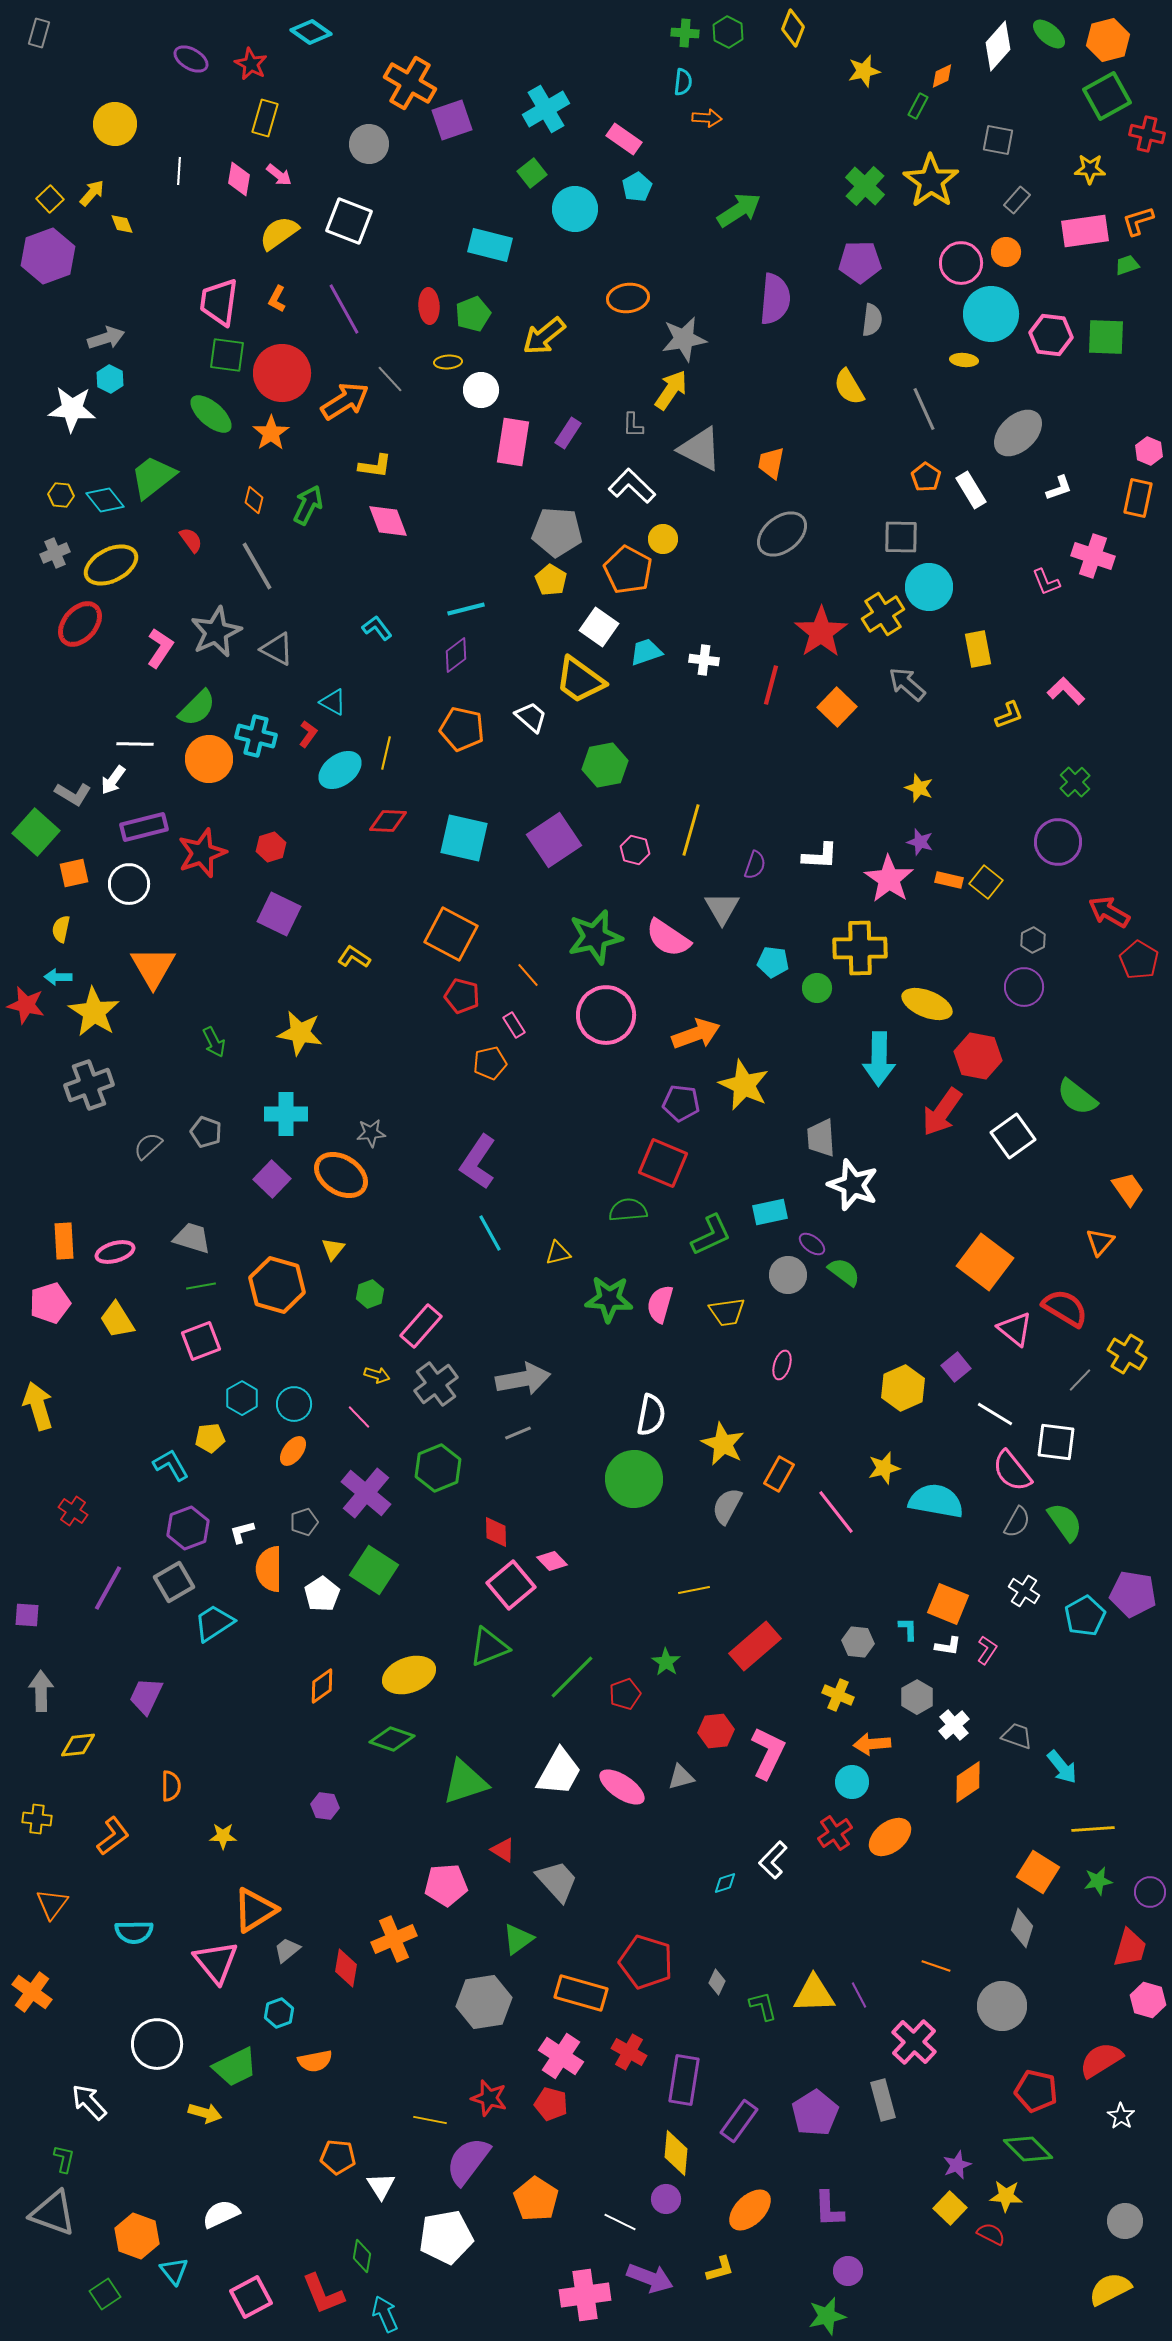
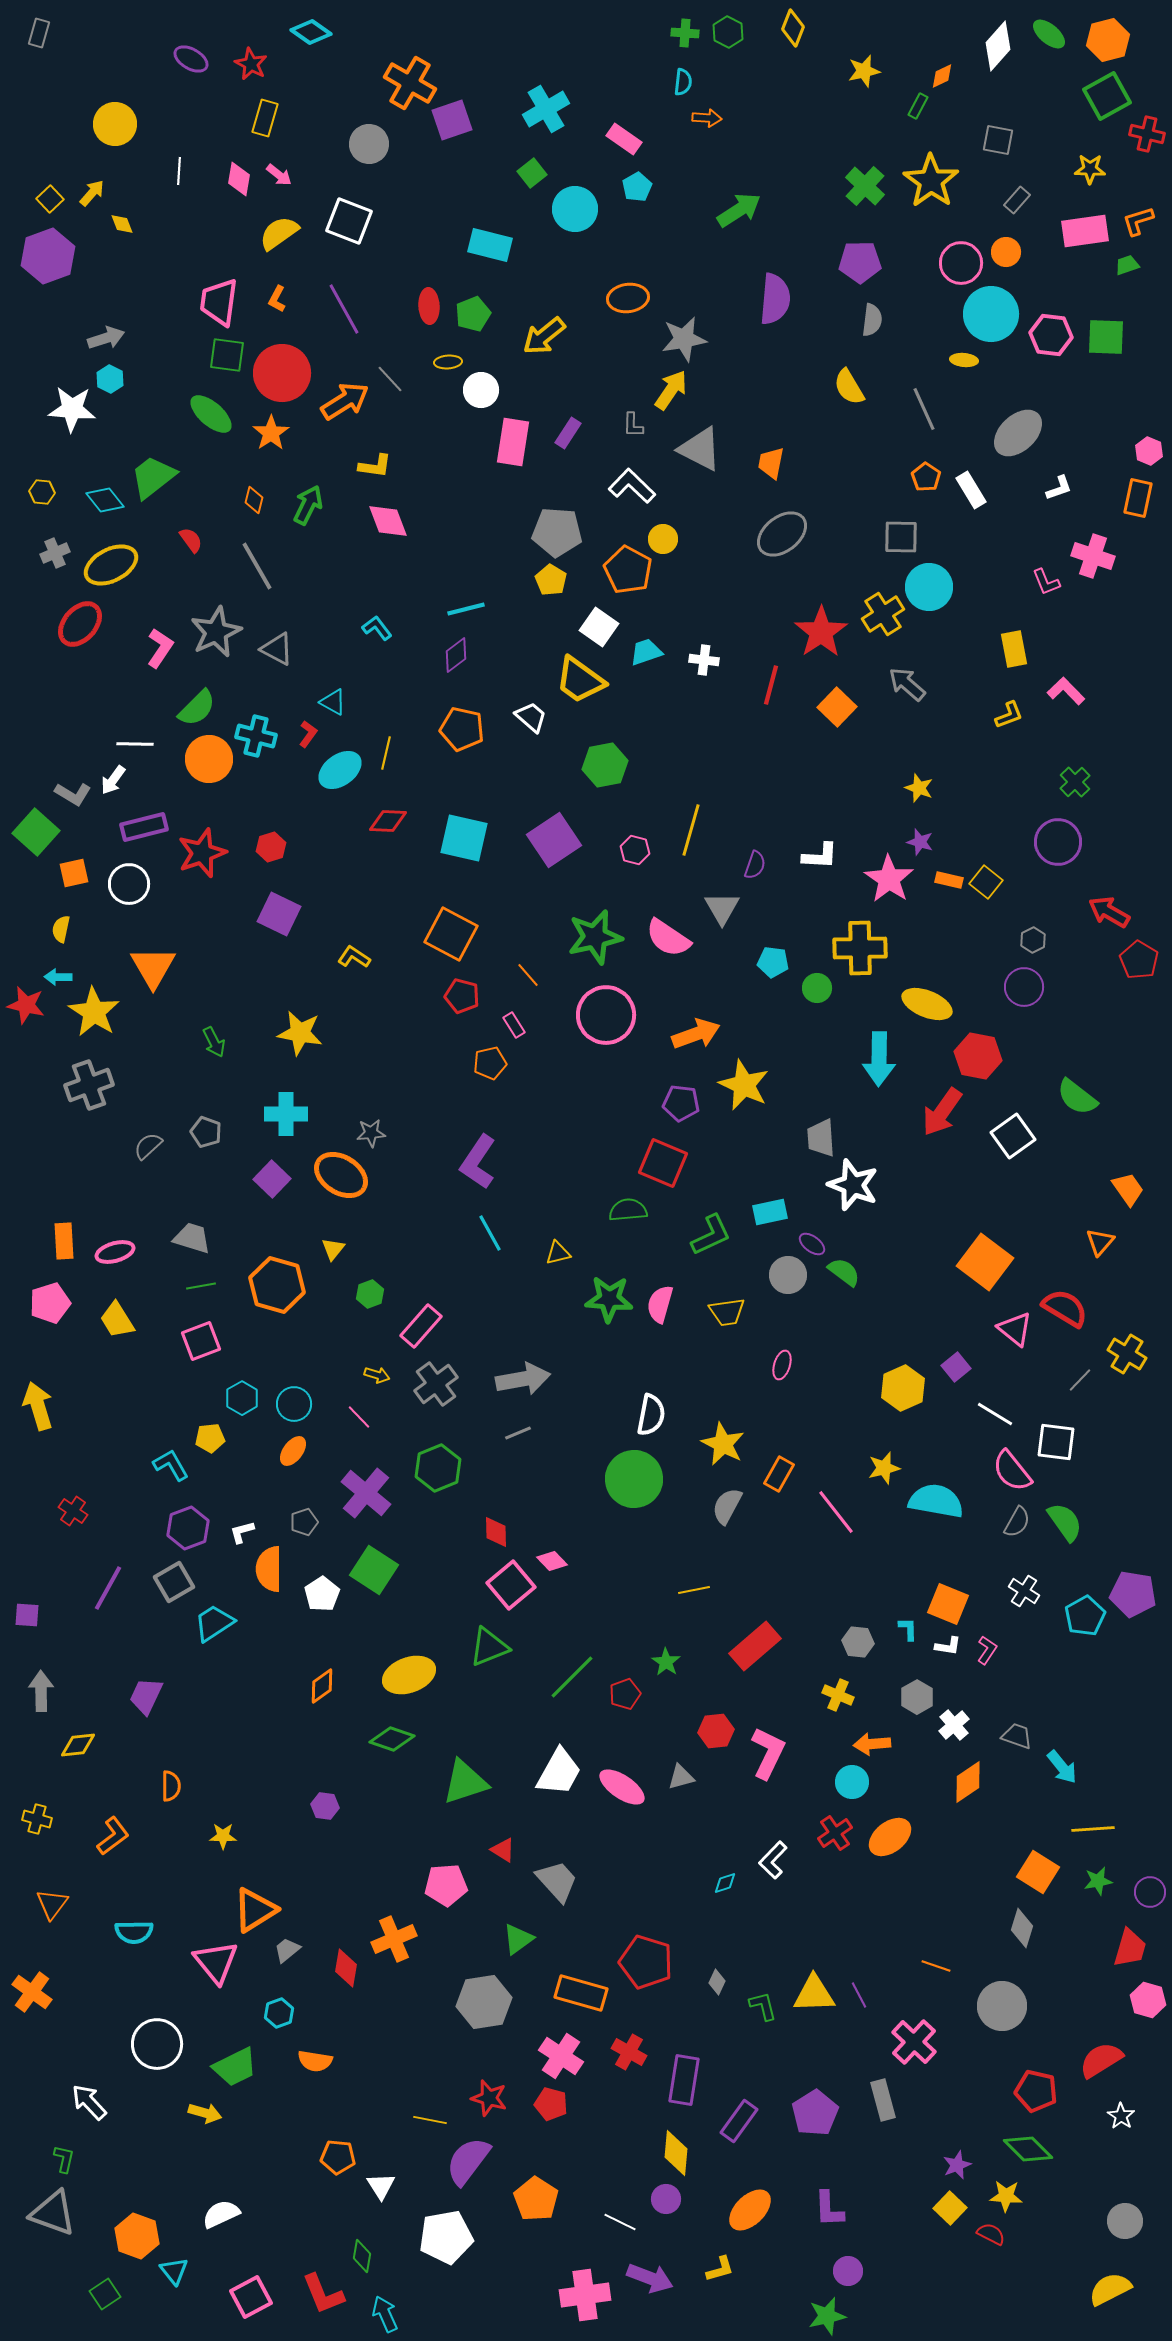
yellow hexagon at (61, 495): moved 19 px left, 3 px up
yellow rectangle at (978, 649): moved 36 px right
yellow cross at (37, 1819): rotated 8 degrees clockwise
orange semicircle at (315, 2061): rotated 20 degrees clockwise
